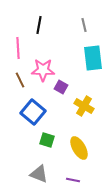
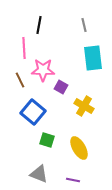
pink line: moved 6 px right
